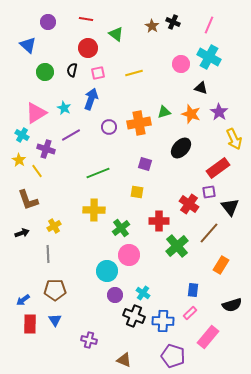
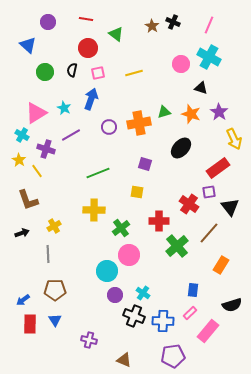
pink rectangle at (208, 337): moved 6 px up
purple pentagon at (173, 356): rotated 25 degrees counterclockwise
